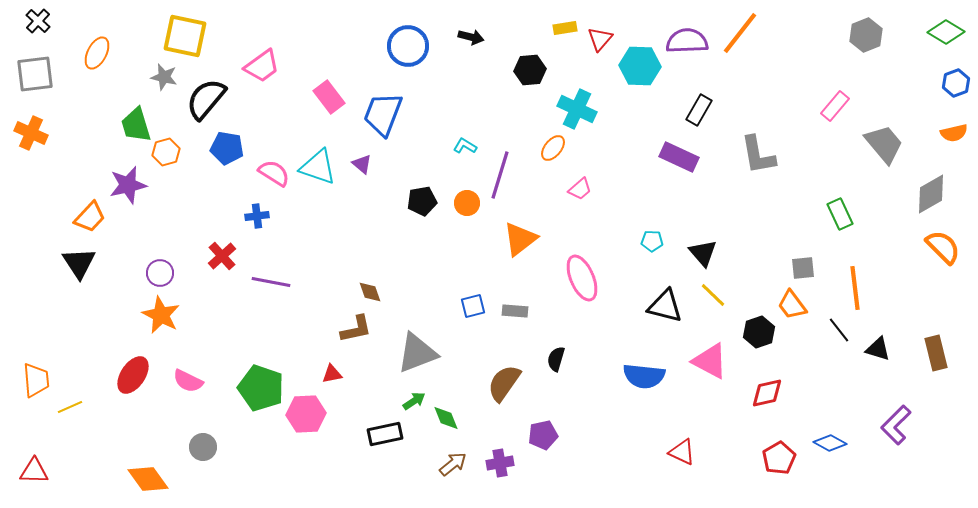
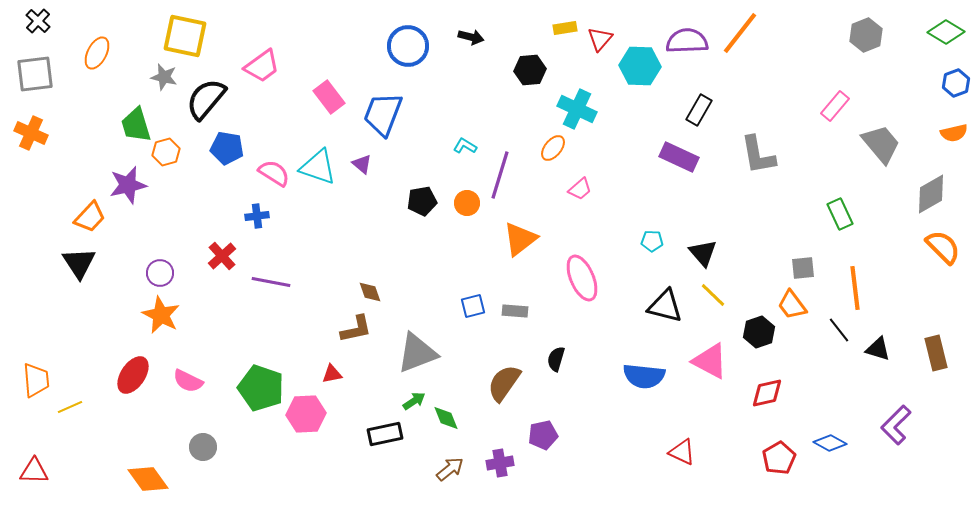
gray trapezoid at (884, 144): moved 3 px left
brown arrow at (453, 464): moved 3 px left, 5 px down
